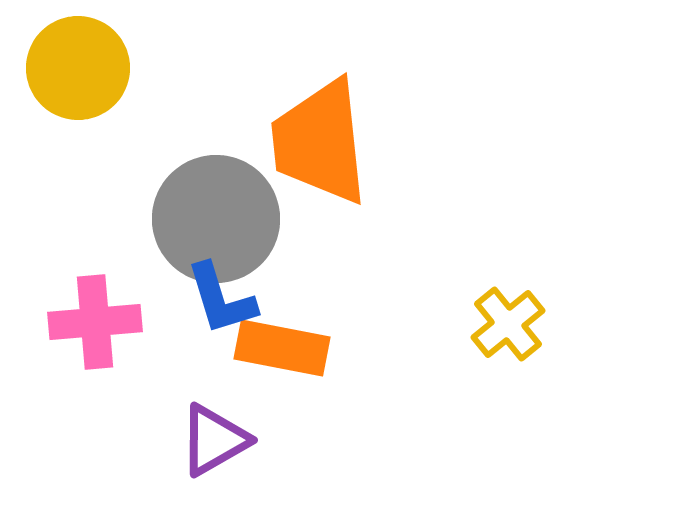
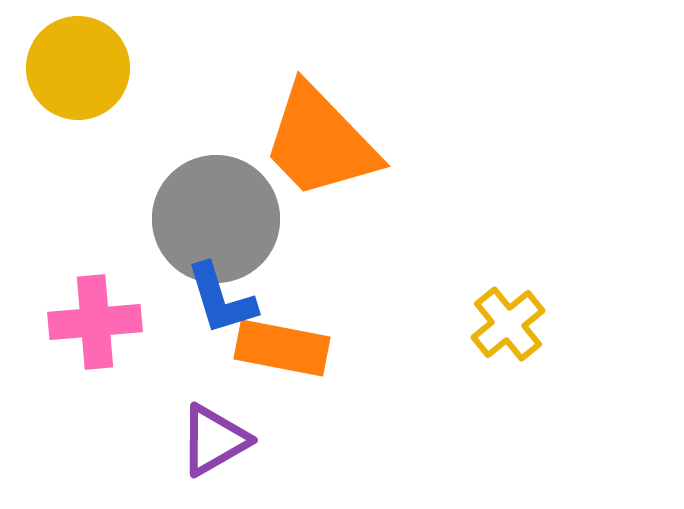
orange trapezoid: rotated 38 degrees counterclockwise
